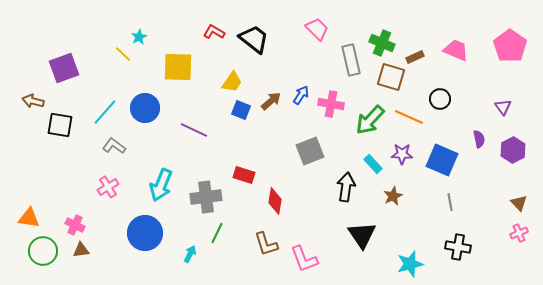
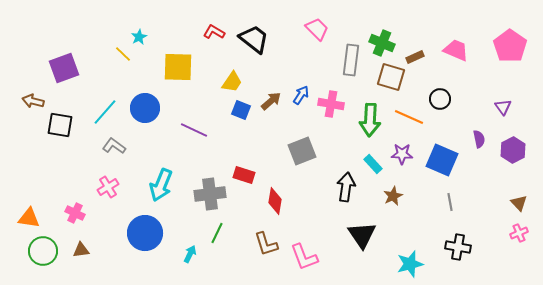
gray rectangle at (351, 60): rotated 20 degrees clockwise
green arrow at (370, 120): rotated 40 degrees counterclockwise
gray square at (310, 151): moved 8 px left
gray cross at (206, 197): moved 4 px right, 3 px up
pink cross at (75, 225): moved 12 px up
pink L-shape at (304, 259): moved 2 px up
